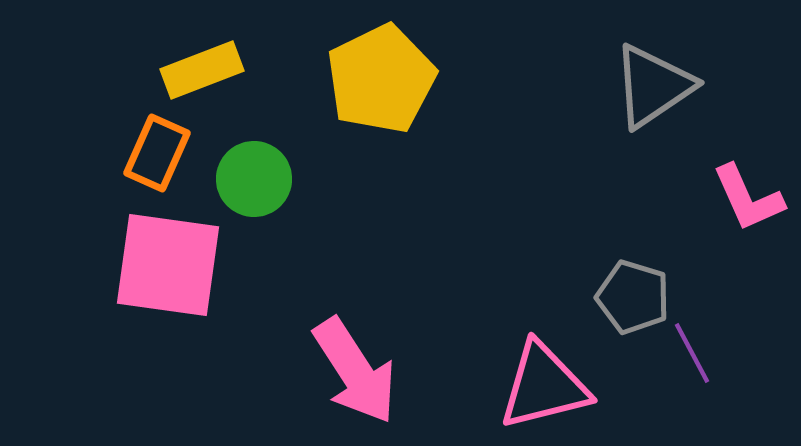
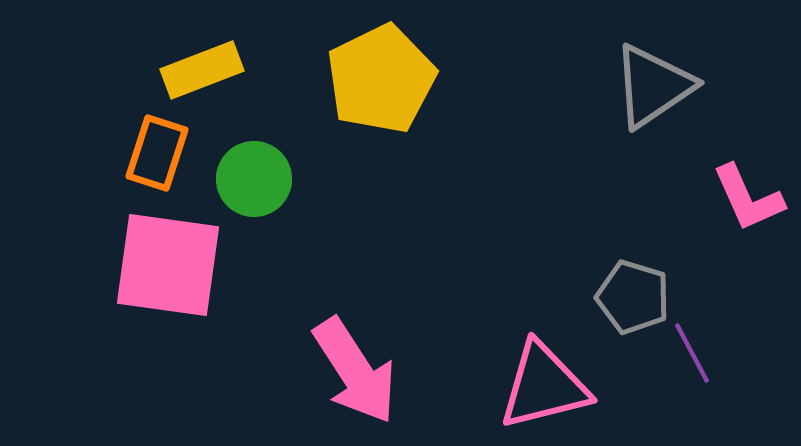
orange rectangle: rotated 6 degrees counterclockwise
